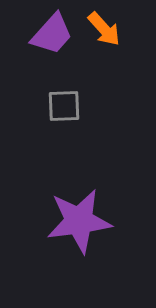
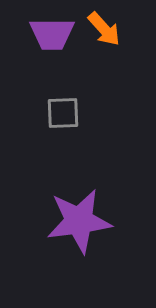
purple trapezoid: rotated 48 degrees clockwise
gray square: moved 1 px left, 7 px down
